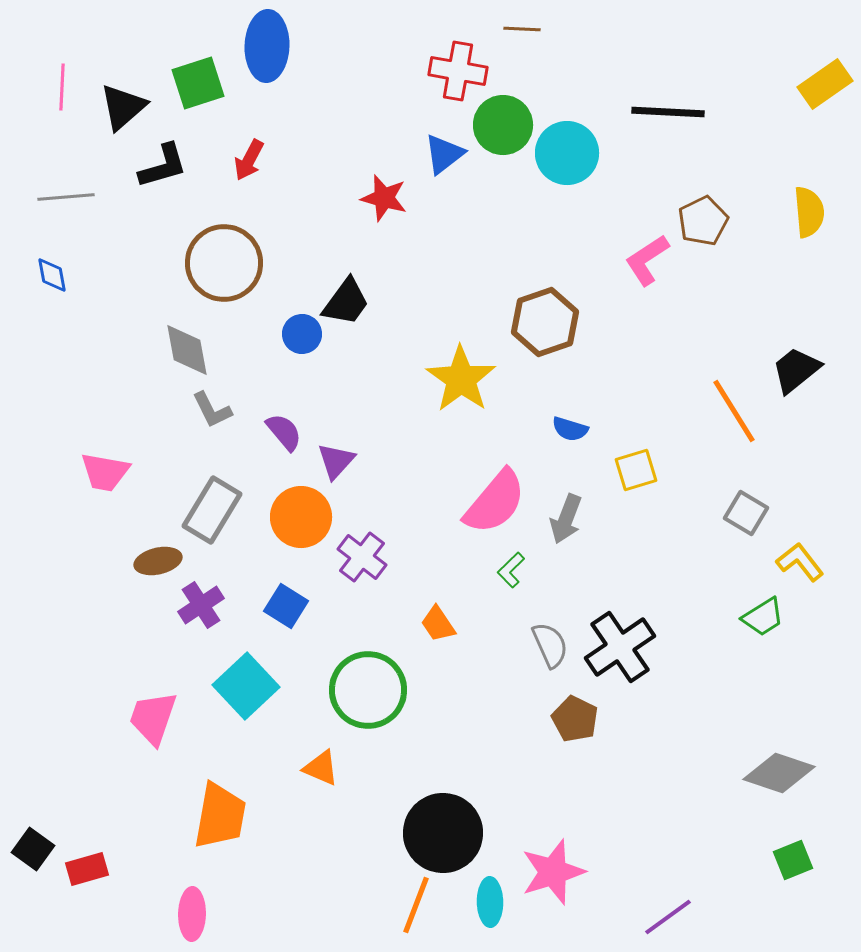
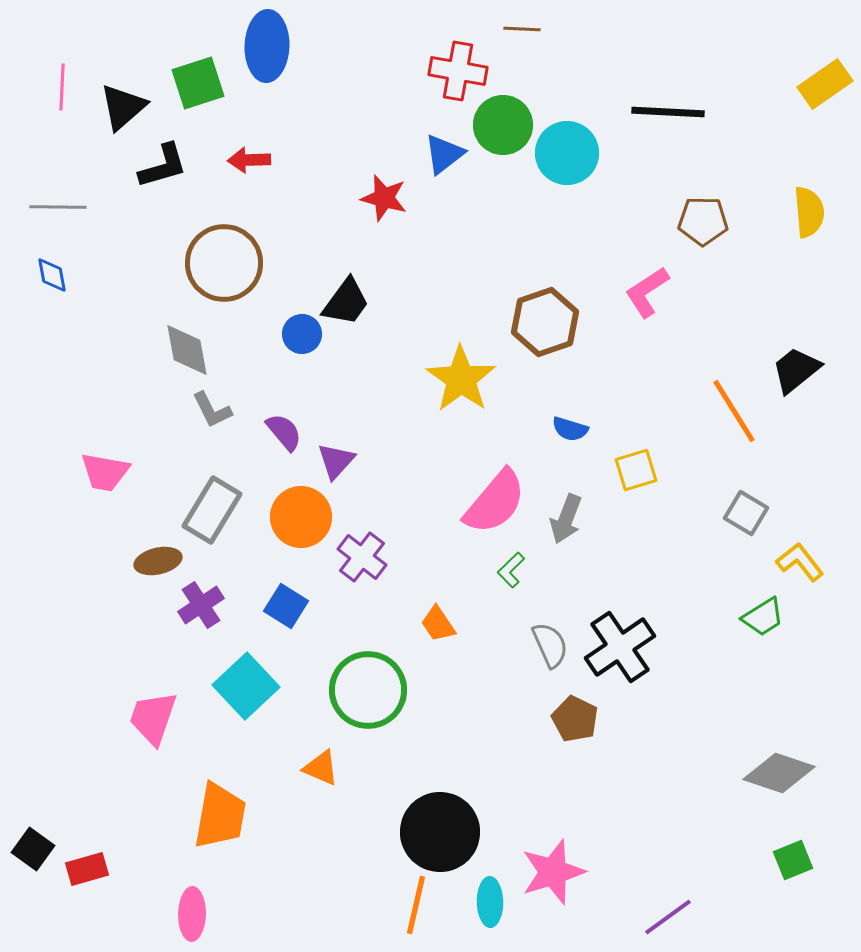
red arrow at (249, 160): rotated 60 degrees clockwise
gray line at (66, 197): moved 8 px left, 10 px down; rotated 6 degrees clockwise
brown pentagon at (703, 221): rotated 27 degrees clockwise
pink L-shape at (647, 260): moved 32 px down
black circle at (443, 833): moved 3 px left, 1 px up
orange line at (416, 905): rotated 8 degrees counterclockwise
